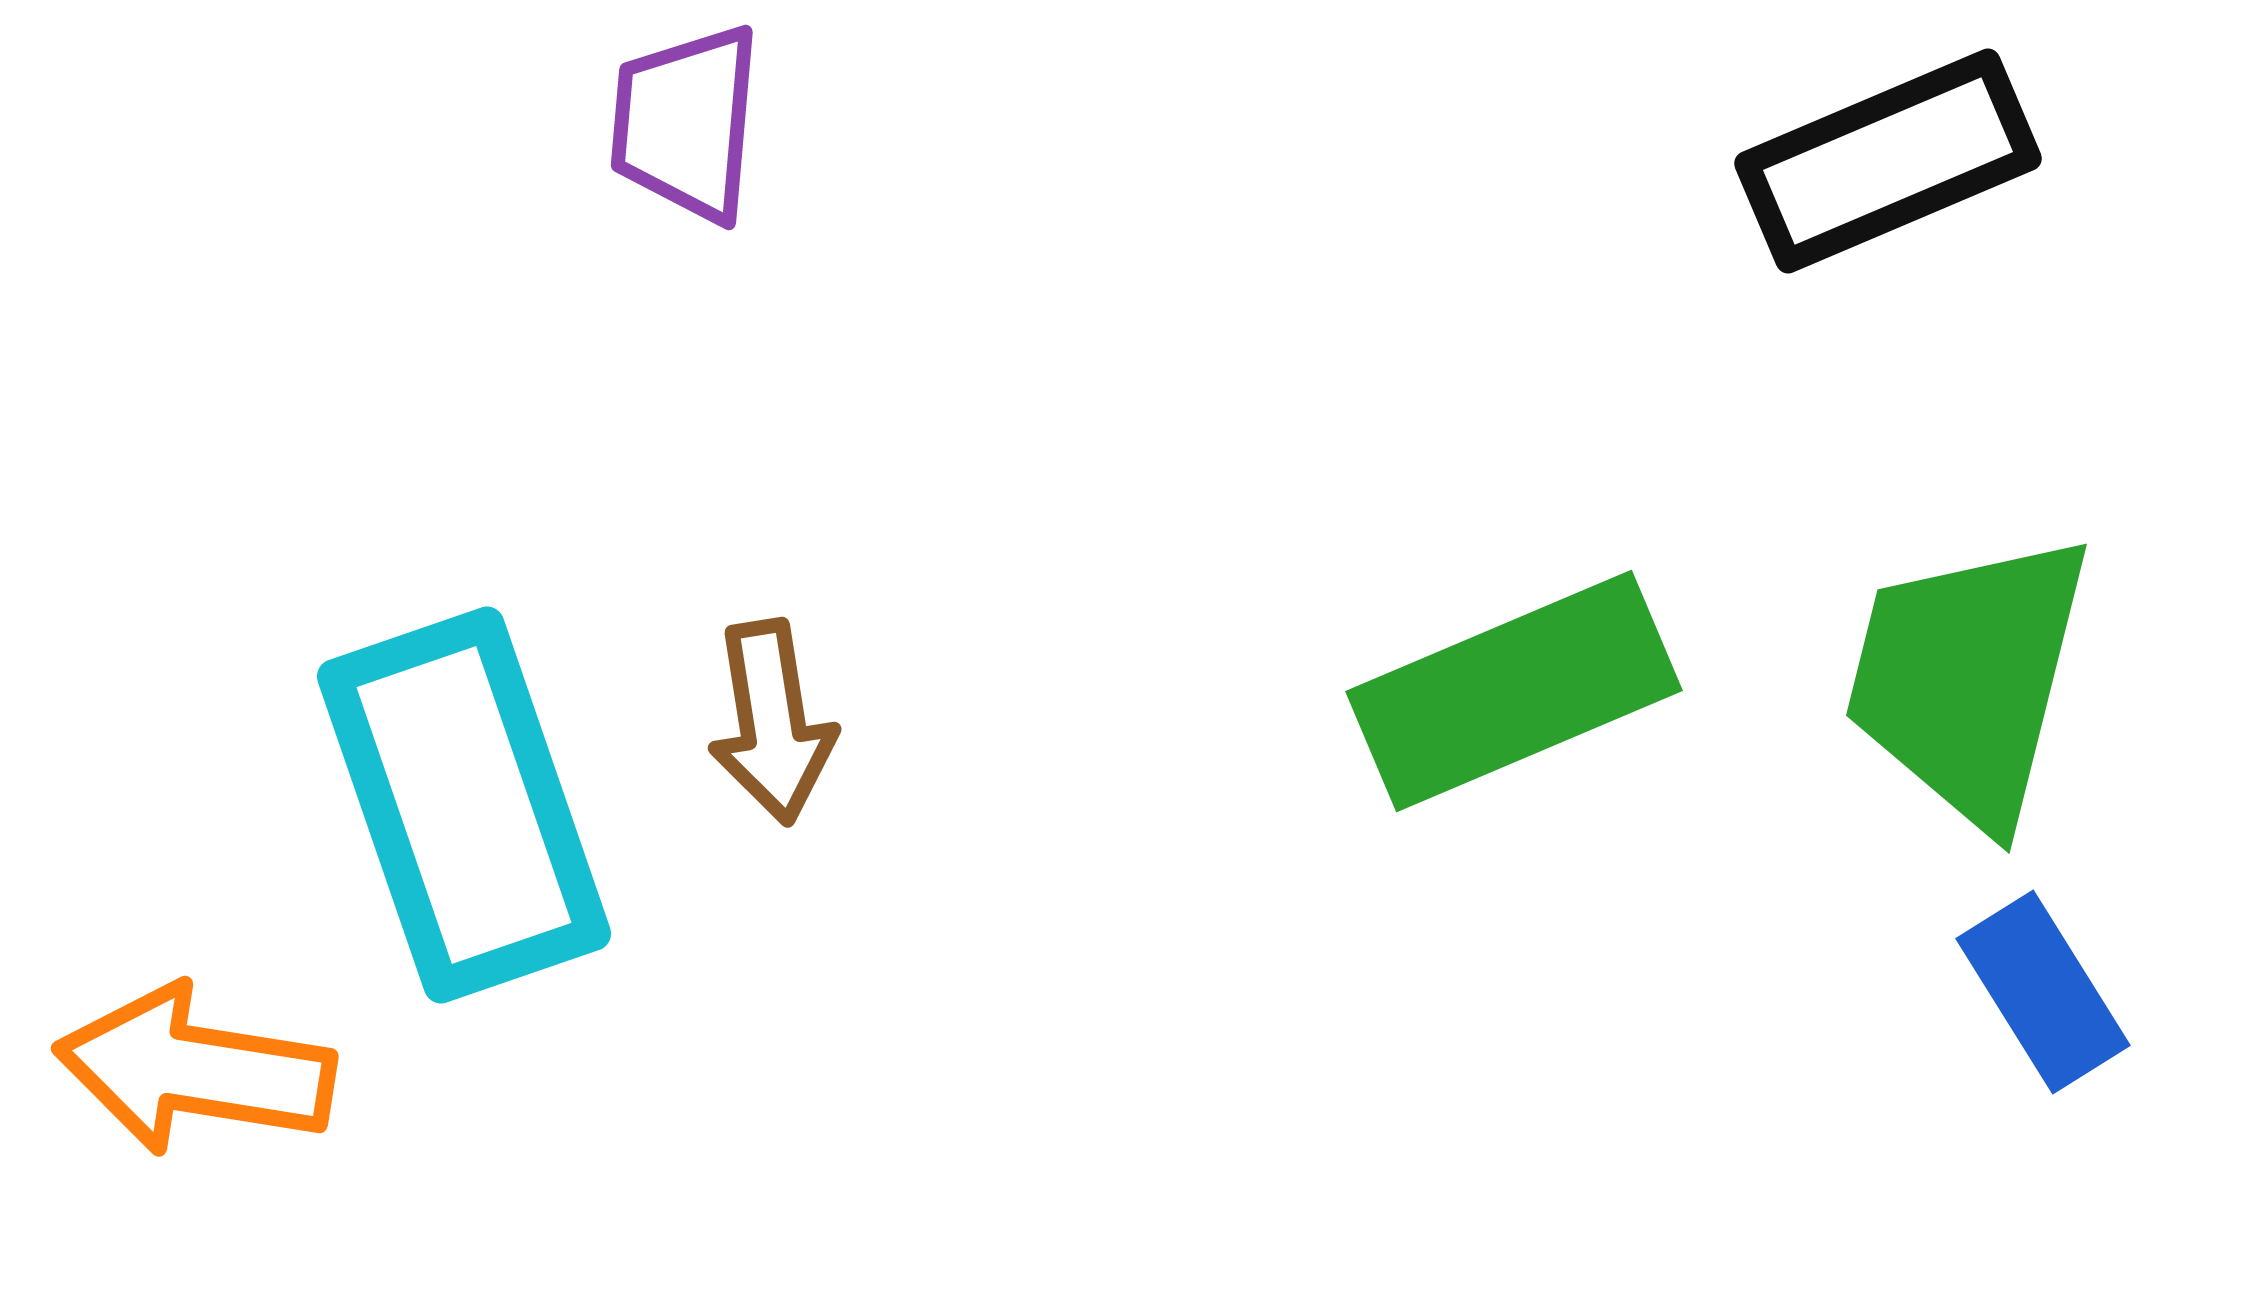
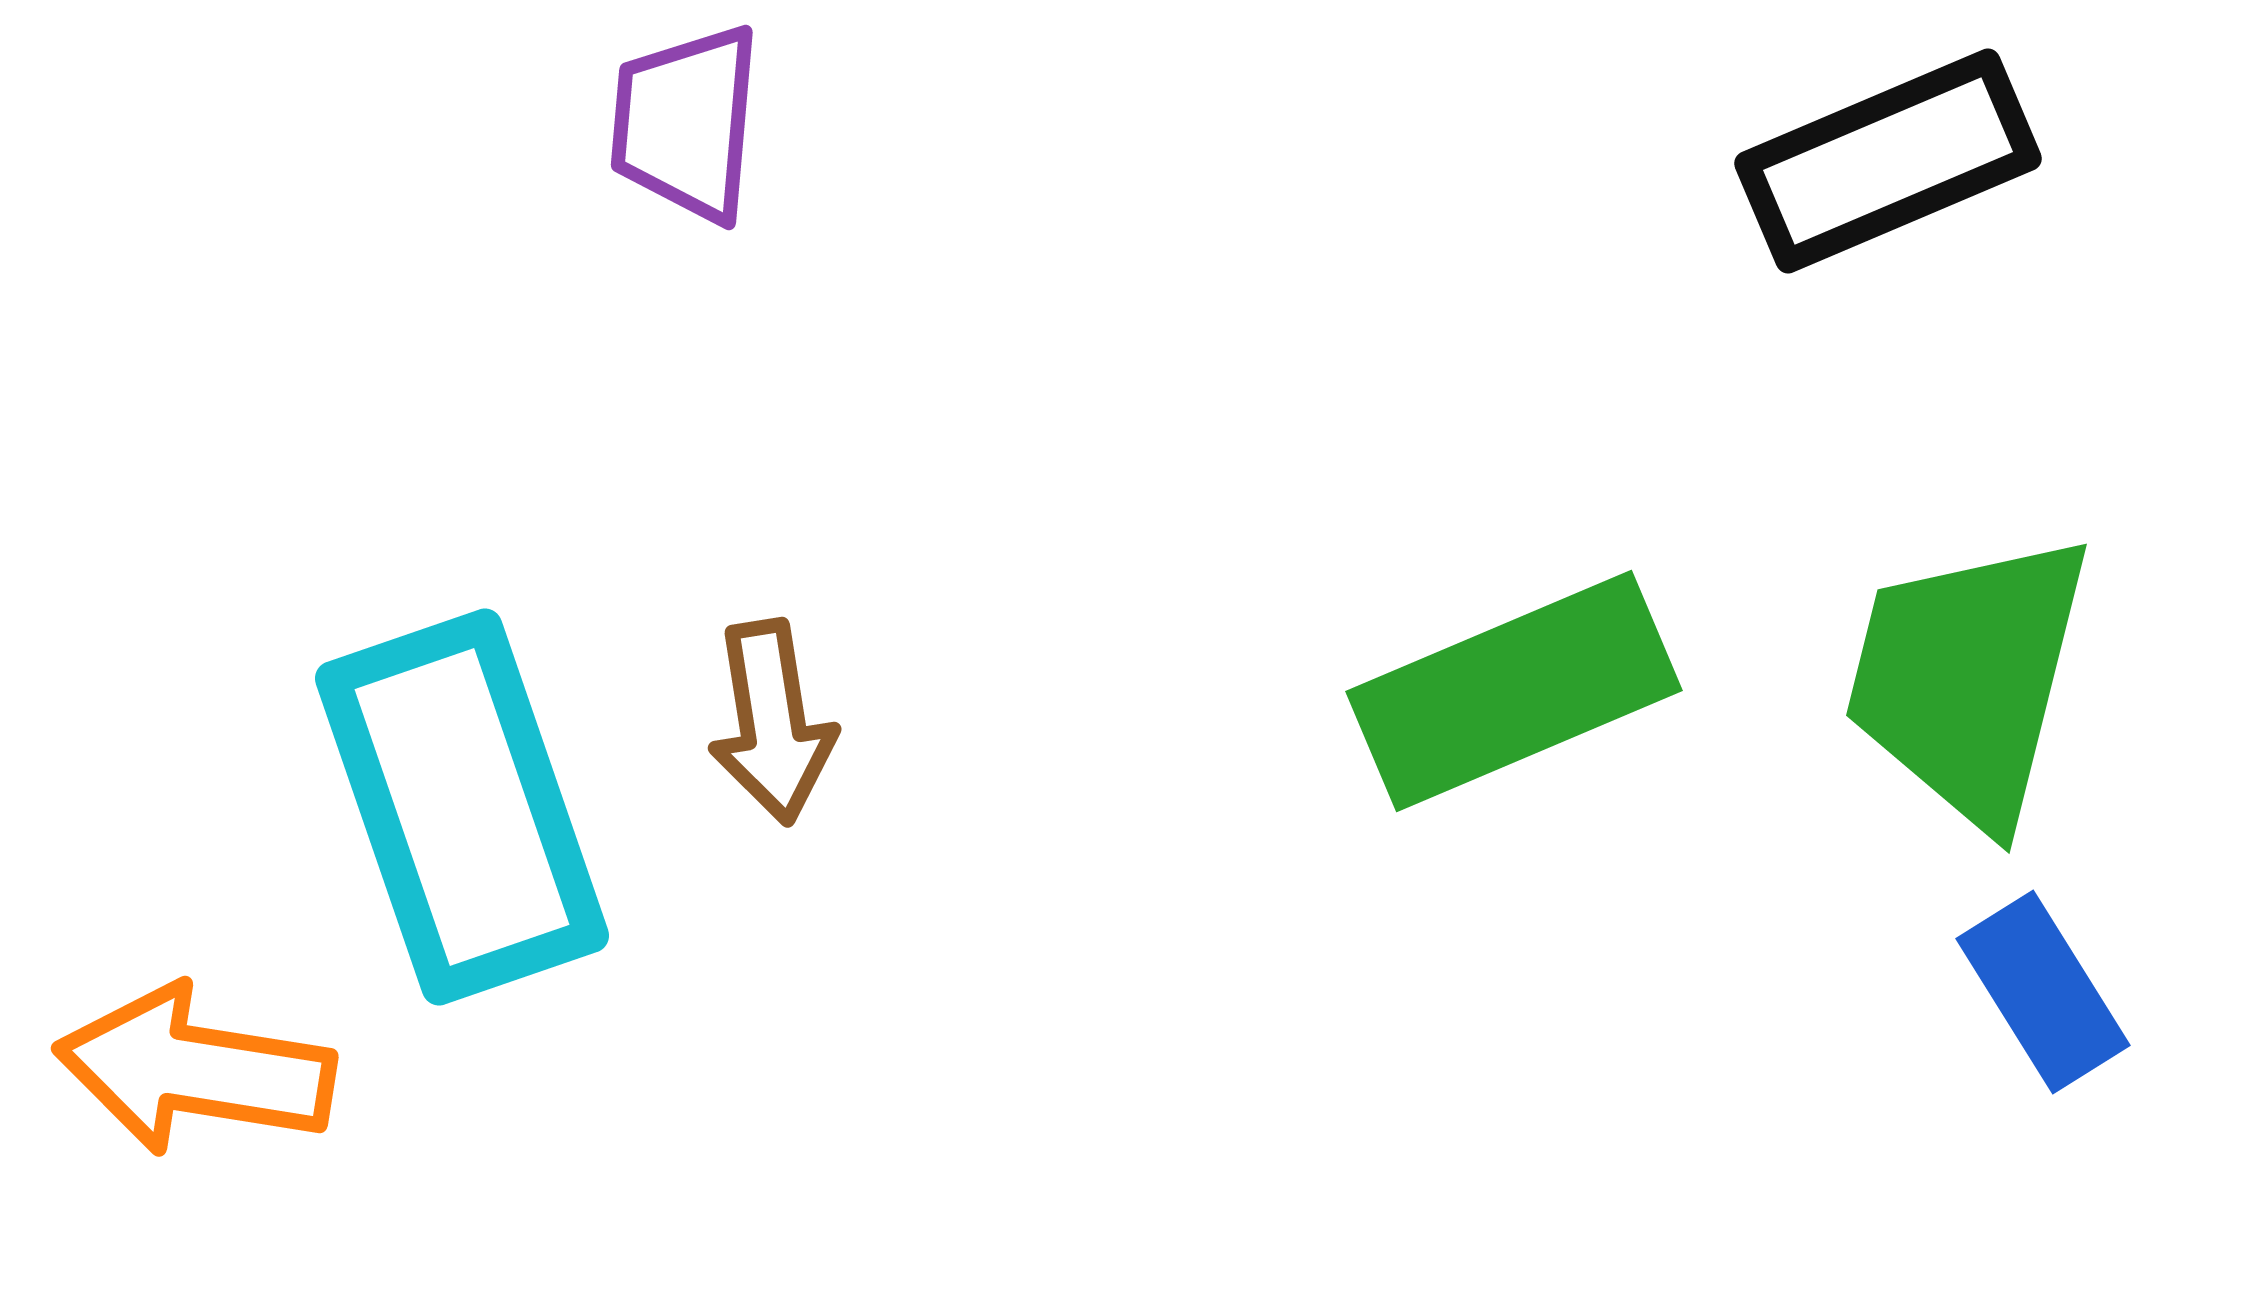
cyan rectangle: moved 2 px left, 2 px down
